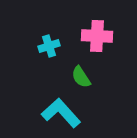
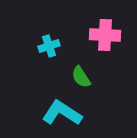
pink cross: moved 8 px right, 1 px up
cyan L-shape: moved 1 px right; rotated 15 degrees counterclockwise
